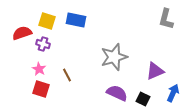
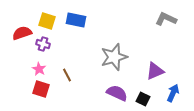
gray L-shape: rotated 100 degrees clockwise
